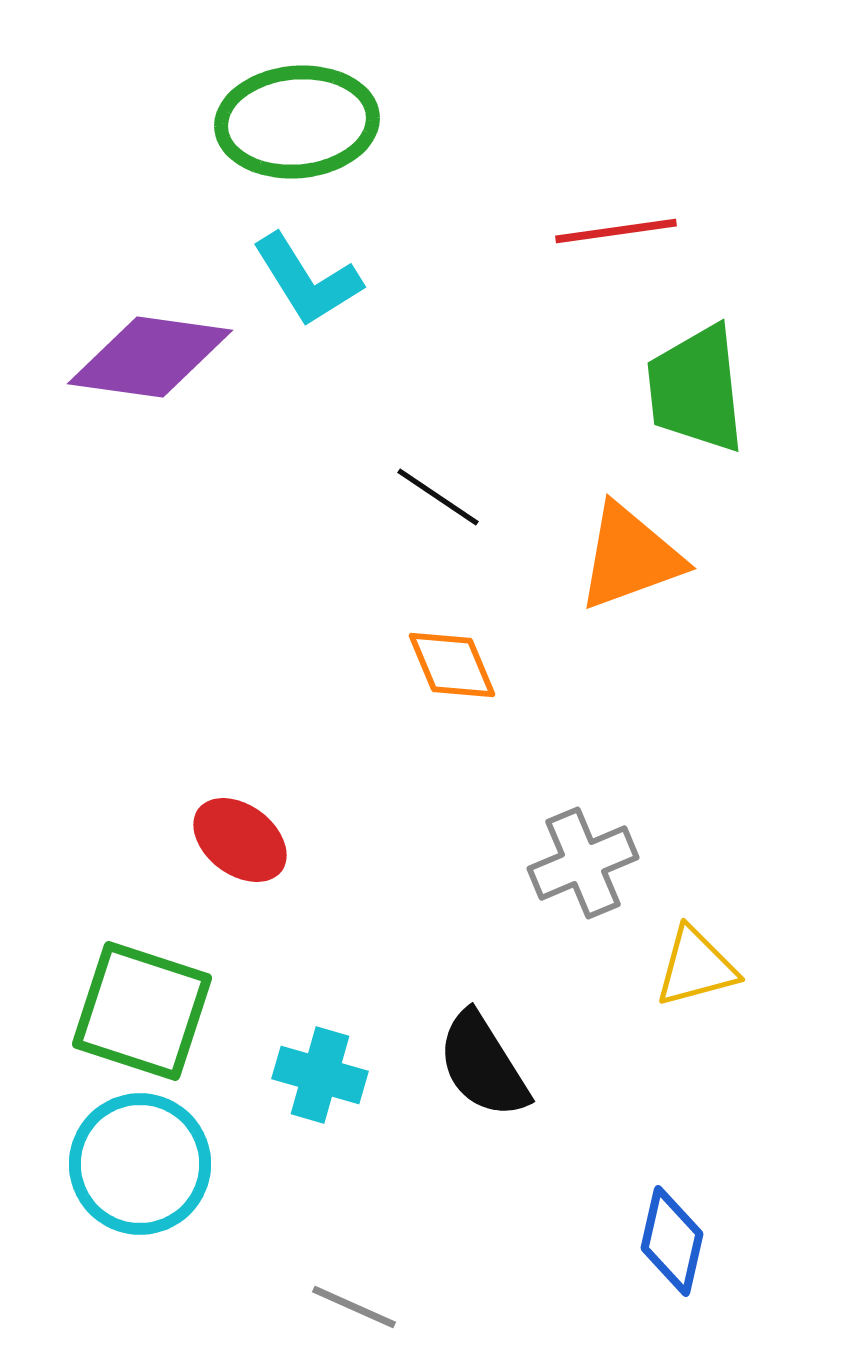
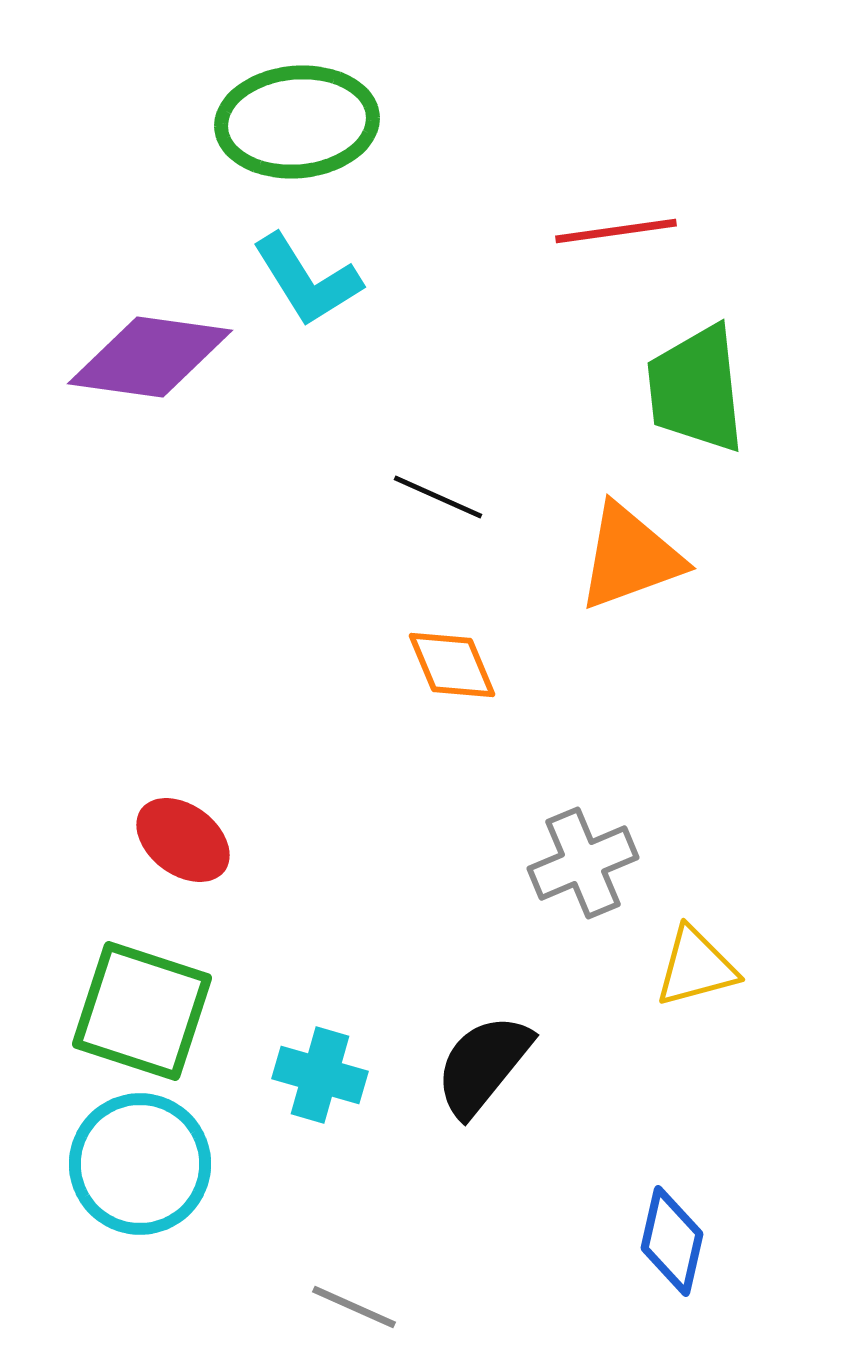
black line: rotated 10 degrees counterclockwise
red ellipse: moved 57 px left
black semicircle: rotated 71 degrees clockwise
